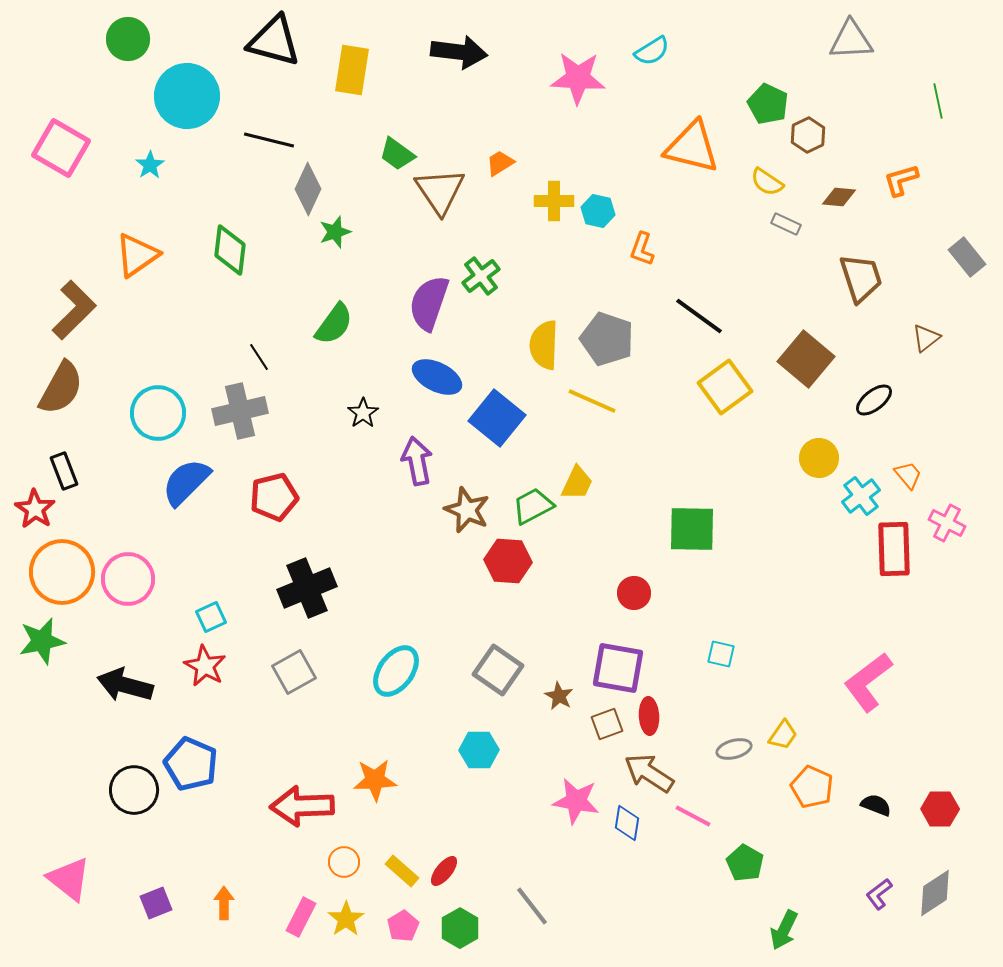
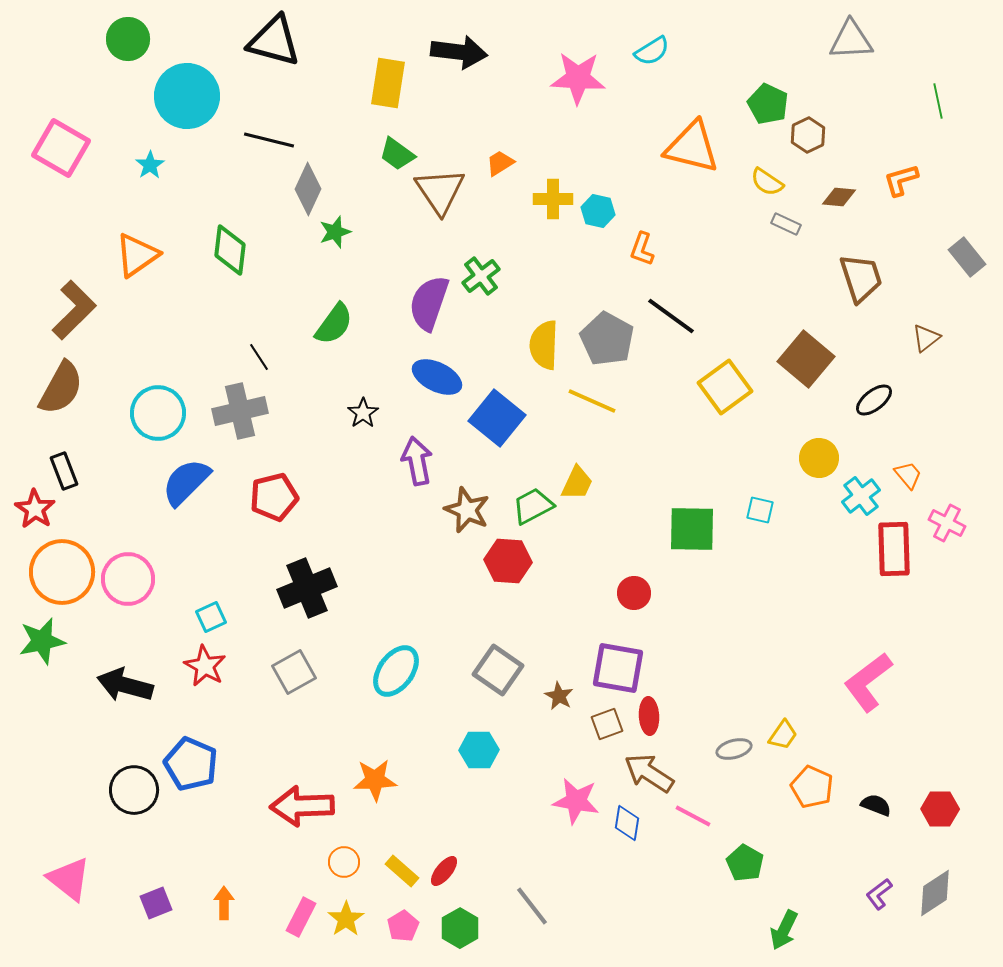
yellow rectangle at (352, 70): moved 36 px right, 13 px down
yellow cross at (554, 201): moved 1 px left, 2 px up
black line at (699, 316): moved 28 px left
gray pentagon at (607, 339): rotated 10 degrees clockwise
cyan square at (721, 654): moved 39 px right, 144 px up
